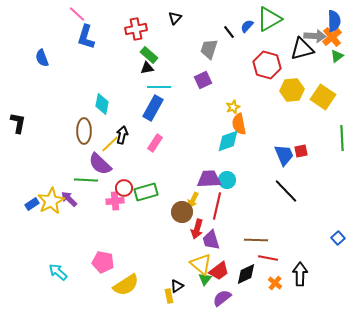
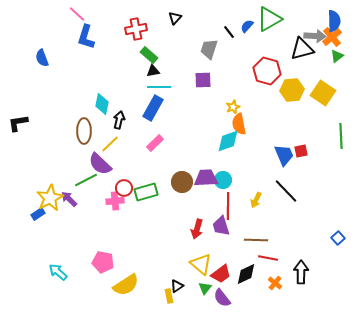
red hexagon at (267, 65): moved 6 px down
black triangle at (147, 68): moved 6 px right, 3 px down
purple square at (203, 80): rotated 24 degrees clockwise
yellow square at (323, 97): moved 4 px up
black L-shape at (18, 123): rotated 110 degrees counterclockwise
black arrow at (122, 135): moved 3 px left, 15 px up
green line at (342, 138): moved 1 px left, 2 px up
pink rectangle at (155, 143): rotated 12 degrees clockwise
purple trapezoid at (209, 179): moved 3 px left, 1 px up
green line at (86, 180): rotated 30 degrees counterclockwise
cyan circle at (227, 180): moved 4 px left
yellow arrow at (193, 200): moved 63 px right
yellow star at (51, 201): moved 1 px left, 3 px up
blue rectangle at (32, 204): moved 6 px right, 10 px down
red line at (217, 206): moved 11 px right; rotated 12 degrees counterclockwise
brown circle at (182, 212): moved 30 px up
purple trapezoid at (211, 240): moved 10 px right, 14 px up
red trapezoid at (219, 271): moved 2 px right, 3 px down
black arrow at (300, 274): moved 1 px right, 2 px up
green triangle at (205, 279): moved 9 px down
purple semicircle at (222, 298): rotated 90 degrees counterclockwise
